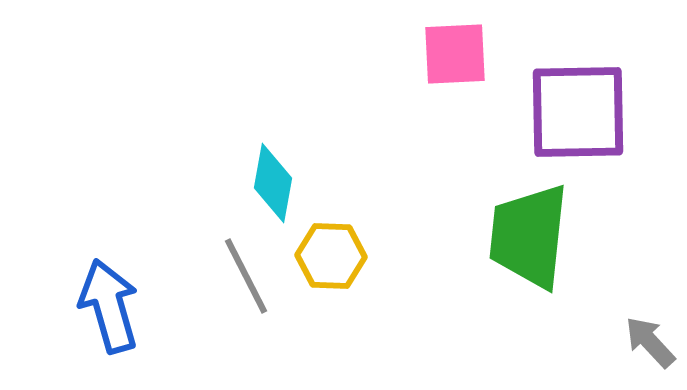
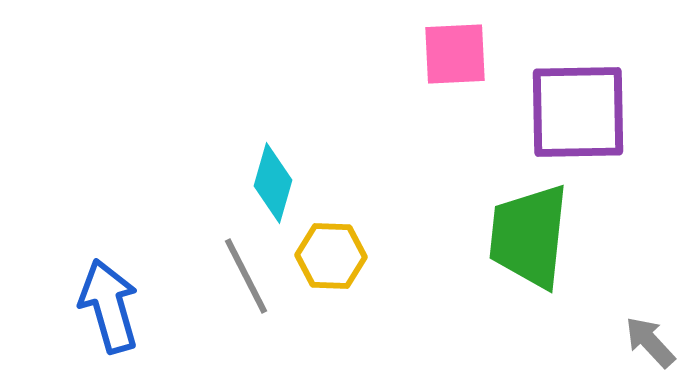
cyan diamond: rotated 6 degrees clockwise
